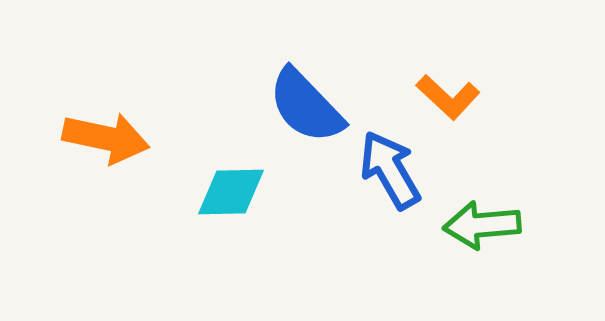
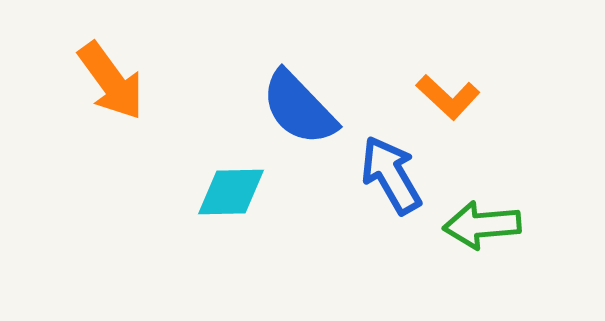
blue semicircle: moved 7 px left, 2 px down
orange arrow: moved 5 px right, 57 px up; rotated 42 degrees clockwise
blue arrow: moved 1 px right, 5 px down
